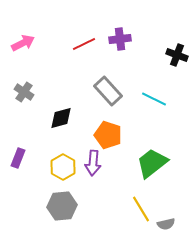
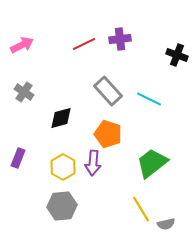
pink arrow: moved 1 px left, 2 px down
cyan line: moved 5 px left
orange pentagon: moved 1 px up
